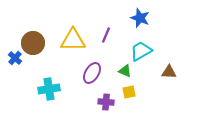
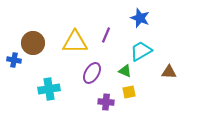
yellow triangle: moved 2 px right, 2 px down
blue cross: moved 1 px left, 2 px down; rotated 32 degrees counterclockwise
